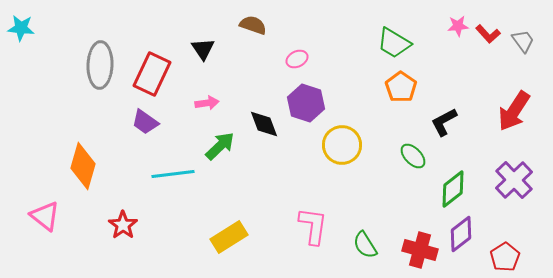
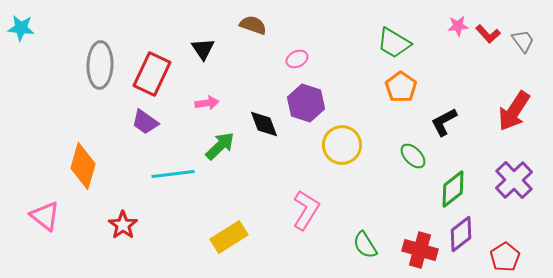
pink L-shape: moved 7 px left, 16 px up; rotated 24 degrees clockwise
